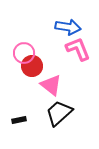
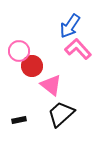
blue arrow: moved 2 px right, 1 px up; rotated 115 degrees clockwise
pink L-shape: rotated 20 degrees counterclockwise
pink circle: moved 5 px left, 2 px up
black trapezoid: moved 2 px right, 1 px down
